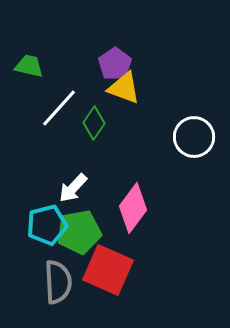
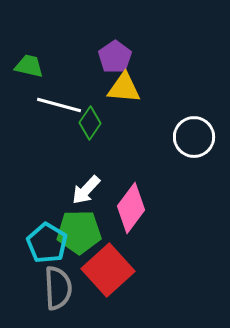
purple pentagon: moved 7 px up
yellow triangle: rotated 15 degrees counterclockwise
white line: moved 3 px up; rotated 63 degrees clockwise
green diamond: moved 4 px left
white arrow: moved 13 px right, 2 px down
pink diamond: moved 2 px left
cyan pentagon: moved 18 px down; rotated 27 degrees counterclockwise
green pentagon: rotated 9 degrees clockwise
red square: rotated 24 degrees clockwise
gray semicircle: moved 6 px down
